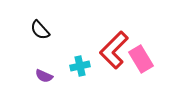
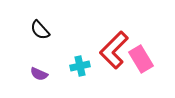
purple semicircle: moved 5 px left, 2 px up
